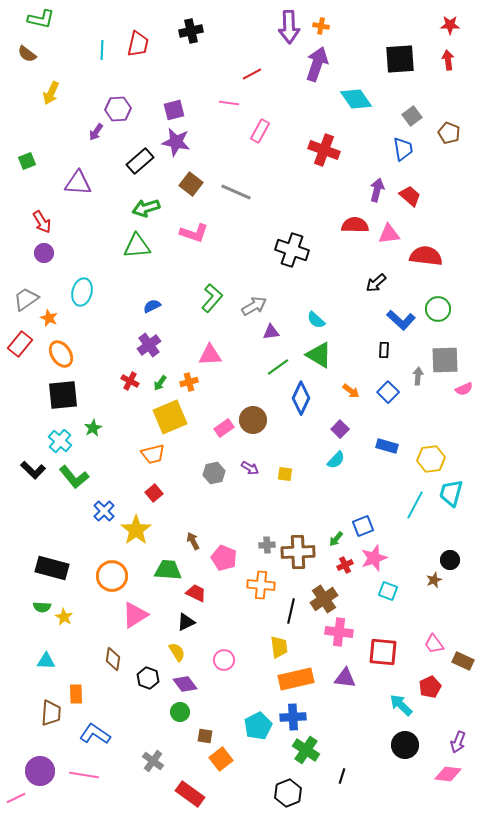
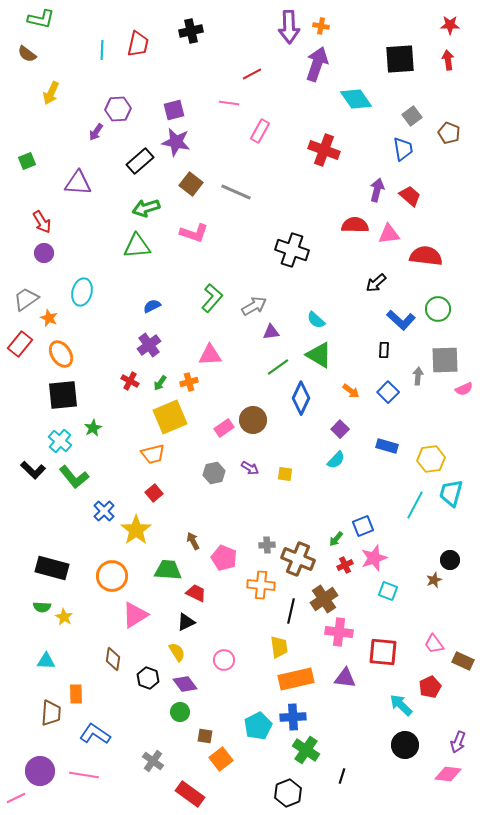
brown cross at (298, 552): moved 7 px down; rotated 24 degrees clockwise
